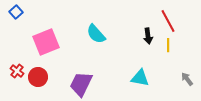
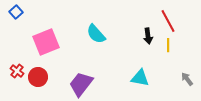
purple trapezoid: rotated 12 degrees clockwise
